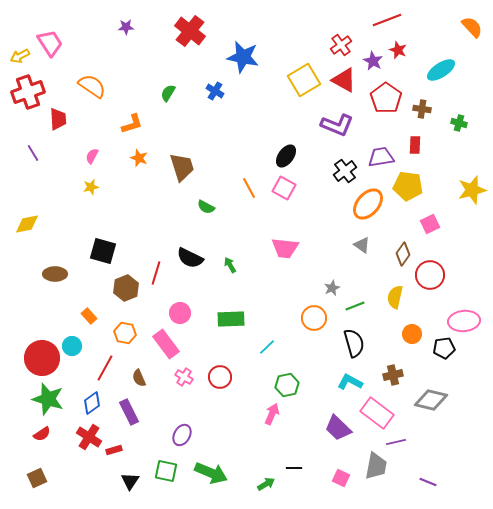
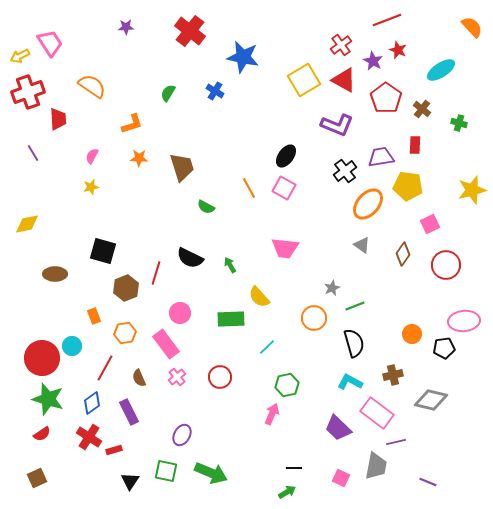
brown cross at (422, 109): rotated 30 degrees clockwise
orange star at (139, 158): rotated 18 degrees counterclockwise
red circle at (430, 275): moved 16 px right, 10 px up
yellow semicircle at (395, 297): moved 136 px left; rotated 55 degrees counterclockwise
orange rectangle at (89, 316): moved 5 px right; rotated 21 degrees clockwise
orange hexagon at (125, 333): rotated 20 degrees counterclockwise
pink cross at (184, 377): moved 7 px left; rotated 18 degrees clockwise
green arrow at (266, 484): moved 21 px right, 8 px down
